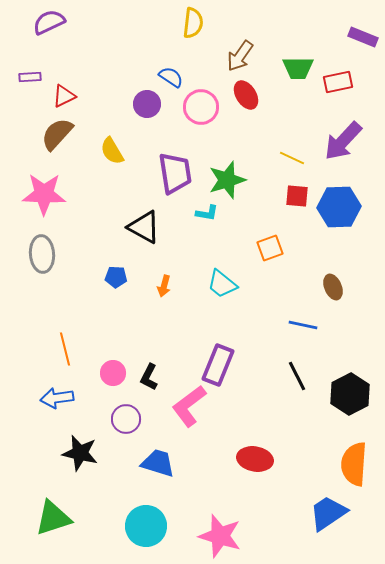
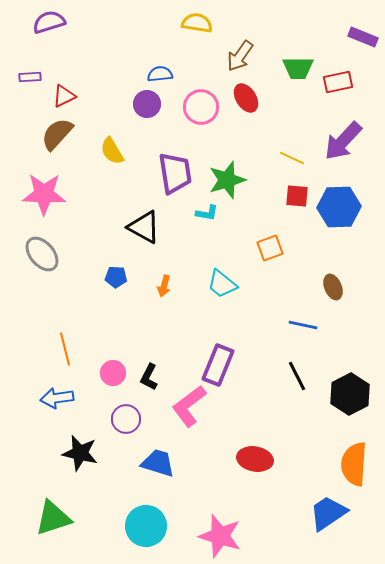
purple semicircle at (49, 22): rotated 8 degrees clockwise
yellow semicircle at (193, 23): moved 4 px right; rotated 88 degrees counterclockwise
blue semicircle at (171, 77): moved 11 px left, 3 px up; rotated 40 degrees counterclockwise
red ellipse at (246, 95): moved 3 px down
gray ellipse at (42, 254): rotated 36 degrees counterclockwise
